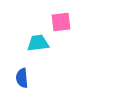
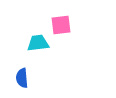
pink square: moved 3 px down
